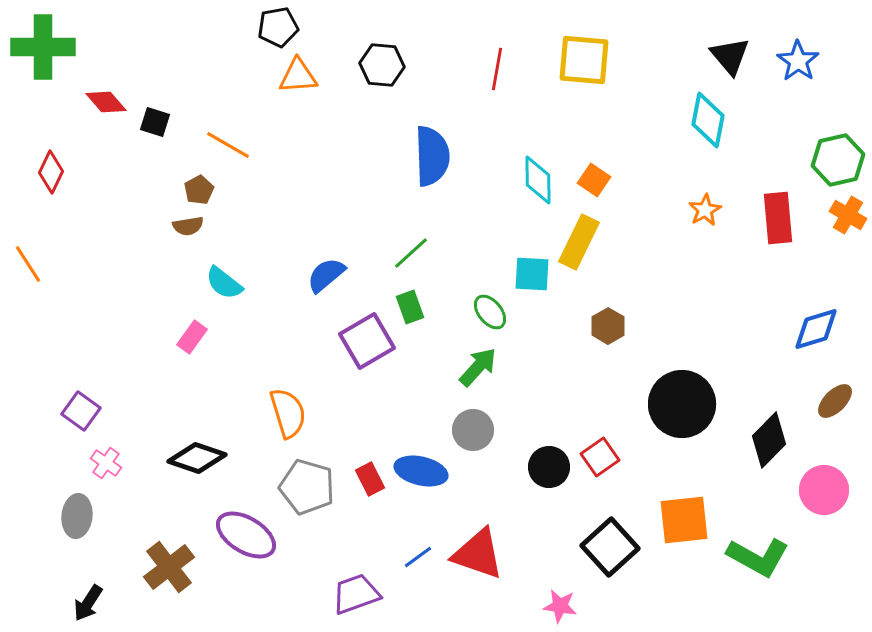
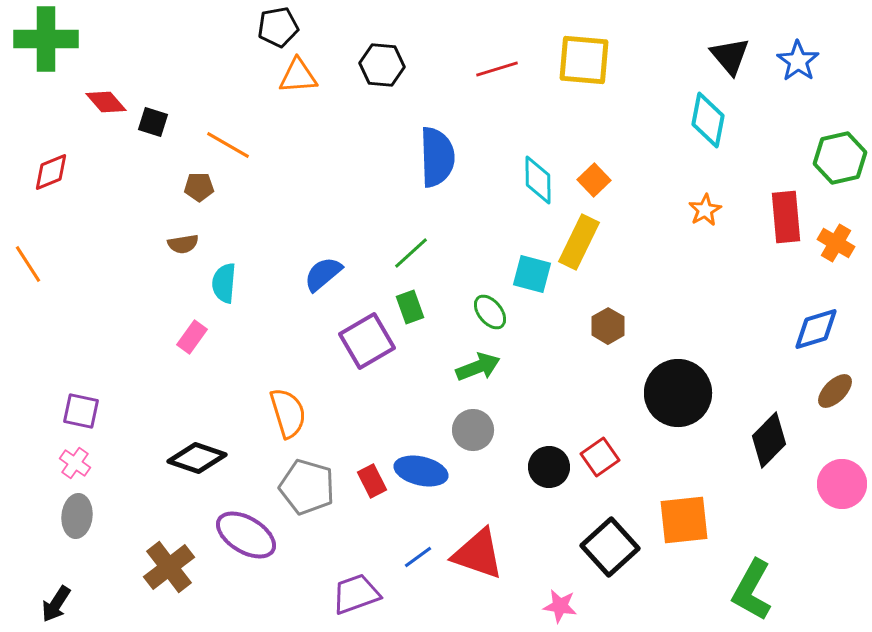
green cross at (43, 47): moved 3 px right, 8 px up
red line at (497, 69): rotated 63 degrees clockwise
black square at (155, 122): moved 2 px left
blue semicircle at (432, 156): moved 5 px right, 1 px down
green hexagon at (838, 160): moved 2 px right, 2 px up
red diamond at (51, 172): rotated 42 degrees clockwise
orange square at (594, 180): rotated 12 degrees clockwise
brown pentagon at (199, 190): moved 3 px up; rotated 28 degrees clockwise
orange cross at (848, 215): moved 12 px left, 28 px down
red rectangle at (778, 218): moved 8 px right, 1 px up
brown semicircle at (188, 226): moved 5 px left, 18 px down
cyan square at (532, 274): rotated 12 degrees clockwise
blue semicircle at (326, 275): moved 3 px left, 1 px up
cyan semicircle at (224, 283): rotated 57 degrees clockwise
green arrow at (478, 367): rotated 27 degrees clockwise
brown ellipse at (835, 401): moved 10 px up
black circle at (682, 404): moved 4 px left, 11 px up
purple square at (81, 411): rotated 24 degrees counterclockwise
pink cross at (106, 463): moved 31 px left
red rectangle at (370, 479): moved 2 px right, 2 px down
pink circle at (824, 490): moved 18 px right, 6 px up
green L-shape at (758, 557): moved 6 px left, 33 px down; rotated 90 degrees clockwise
black arrow at (88, 603): moved 32 px left, 1 px down
